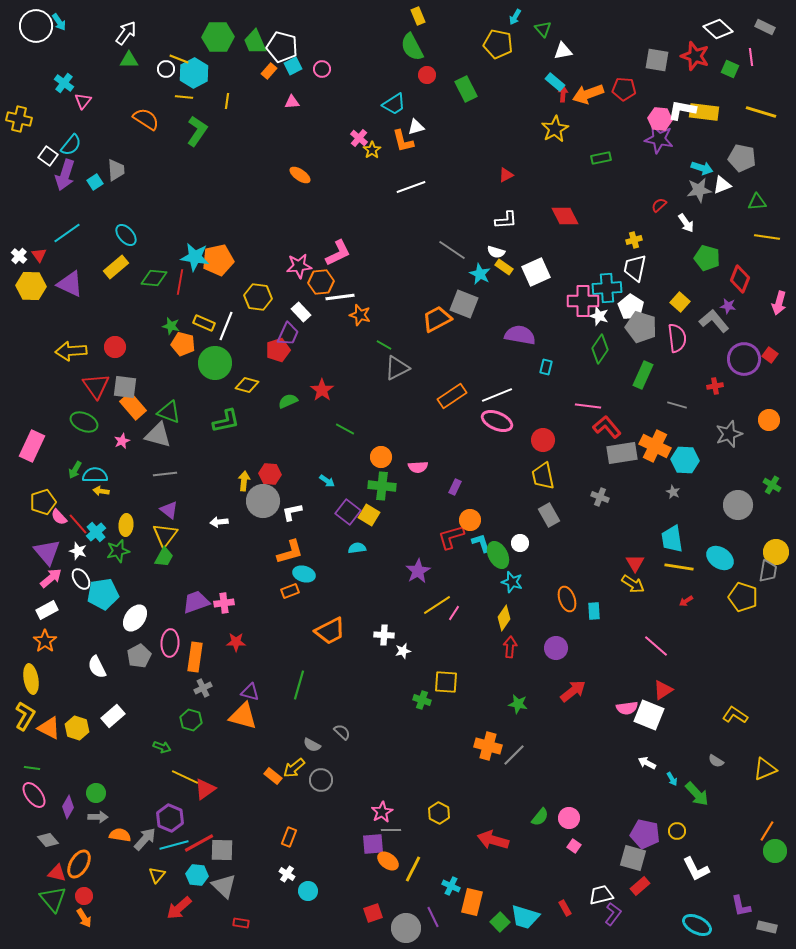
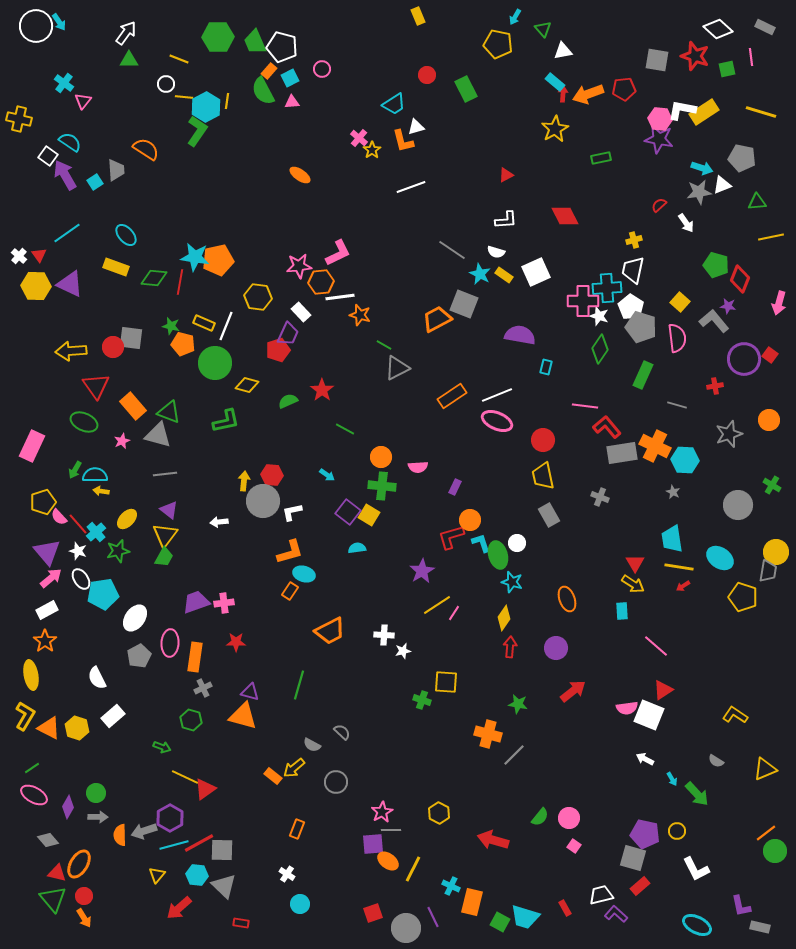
green semicircle at (412, 47): moved 149 px left, 44 px down
cyan square at (293, 66): moved 3 px left, 12 px down
white circle at (166, 69): moved 15 px down
green square at (730, 69): moved 3 px left; rotated 36 degrees counterclockwise
cyan hexagon at (194, 73): moved 12 px right, 34 px down
red pentagon at (624, 89): rotated 10 degrees counterclockwise
yellow rectangle at (704, 112): rotated 40 degrees counterclockwise
orange semicircle at (146, 119): moved 30 px down
cyan semicircle at (71, 145): moved 1 px left, 3 px up; rotated 95 degrees counterclockwise
purple arrow at (65, 175): rotated 132 degrees clockwise
gray star at (699, 190): moved 2 px down
yellow line at (767, 237): moved 4 px right; rotated 20 degrees counterclockwise
green pentagon at (707, 258): moved 9 px right, 7 px down
yellow rectangle at (116, 267): rotated 60 degrees clockwise
yellow rectangle at (504, 267): moved 8 px down
white trapezoid at (635, 268): moved 2 px left, 2 px down
yellow hexagon at (31, 286): moved 5 px right
red circle at (115, 347): moved 2 px left
gray square at (125, 387): moved 6 px right, 49 px up
pink line at (588, 406): moved 3 px left
red hexagon at (270, 474): moved 2 px right, 1 px down
cyan arrow at (327, 481): moved 6 px up
yellow ellipse at (126, 525): moved 1 px right, 6 px up; rotated 40 degrees clockwise
white circle at (520, 543): moved 3 px left
green ellipse at (498, 555): rotated 12 degrees clockwise
purple star at (418, 571): moved 4 px right
orange rectangle at (290, 591): rotated 36 degrees counterclockwise
red arrow at (686, 601): moved 3 px left, 15 px up
cyan rectangle at (594, 611): moved 28 px right
white semicircle at (97, 667): moved 11 px down
yellow ellipse at (31, 679): moved 4 px up
orange cross at (488, 746): moved 12 px up
white arrow at (647, 763): moved 2 px left, 4 px up
green line at (32, 768): rotated 42 degrees counterclockwise
gray circle at (321, 780): moved 15 px right, 2 px down
pink ellipse at (34, 795): rotated 24 degrees counterclockwise
purple hexagon at (170, 818): rotated 8 degrees clockwise
orange line at (767, 831): moved 1 px left, 2 px down; rotated 20 degrees clockwise
orange semicircle at (120, 835): rotated 100 degrees counterclockwise
orange rectangle at (289, 837): moved 8 px right, 8 px up
gray arrow at (145, 839): moved 1 px left, 8 px up; rotated 150 degrees counterclockwise
cyan circle at (308, 891): moved 8 px left, 13 px down
purple L-shape at (613, 914): moved 3 px right; rotated 85 degrees counterclockwise
green square at (500, 922): rotated 18 degrees counterclockwise
gray rectangle at (767, 927): moved 7 px left
